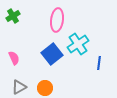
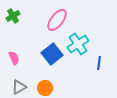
pink ellipse: rotated 30 degrees clockwise
